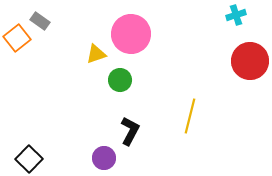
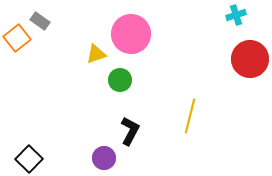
red circle: moved 2 px up
